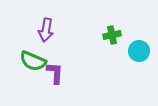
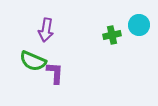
cyan circle: moved 26 px up
